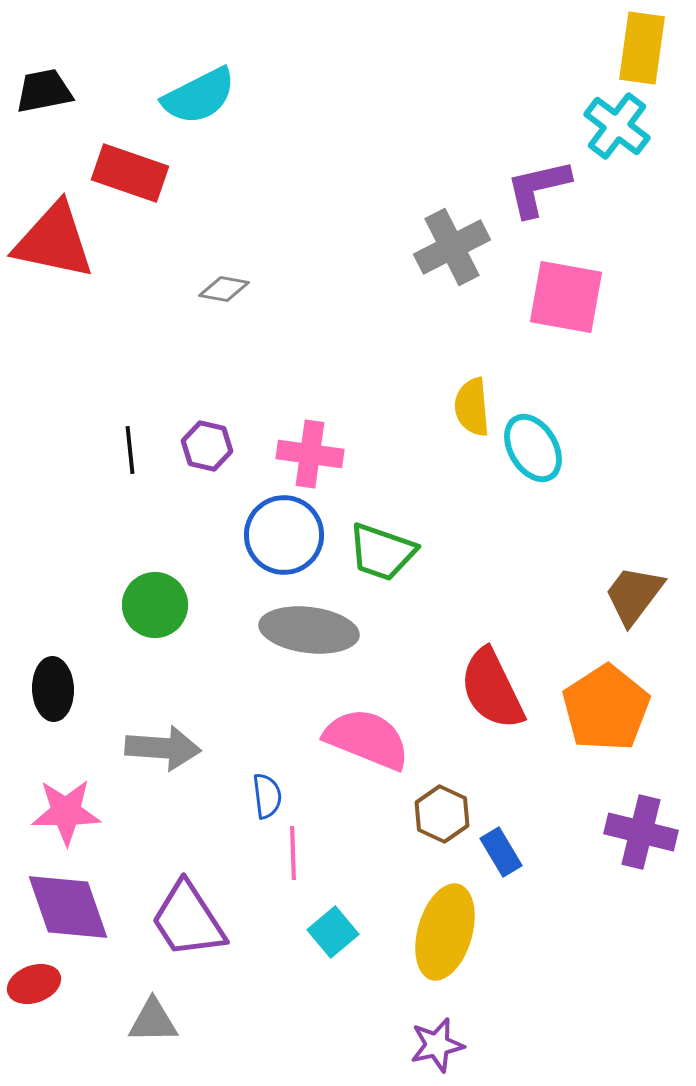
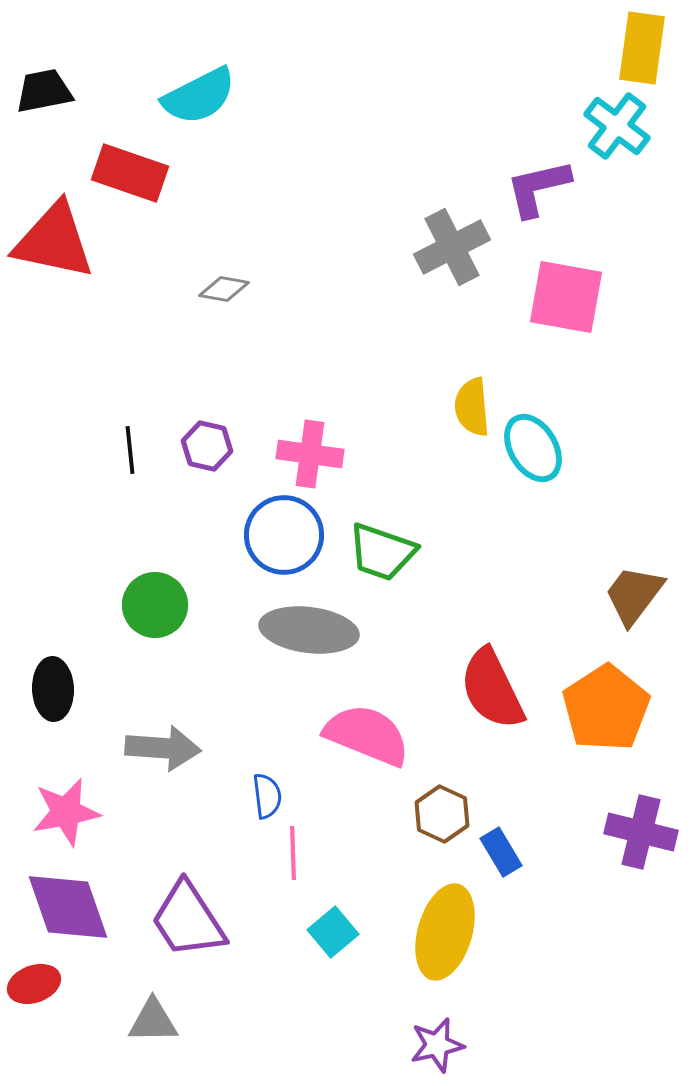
pink semicircle: moved 4 px up
pink star: rotated 10 degrees counterclockwise
